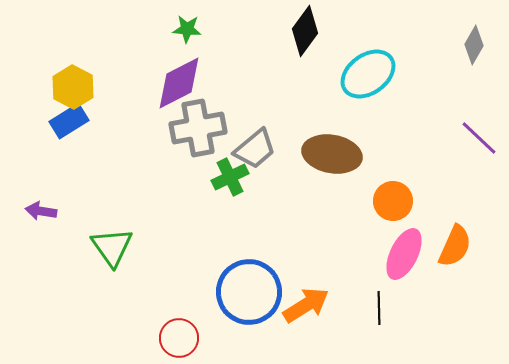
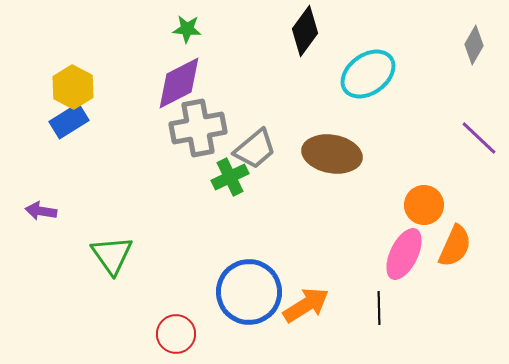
orange circle: moved 31 px right, 4 px down
green triangle: moved 8 px down
red circle: moved 3 px left, 4 px up
